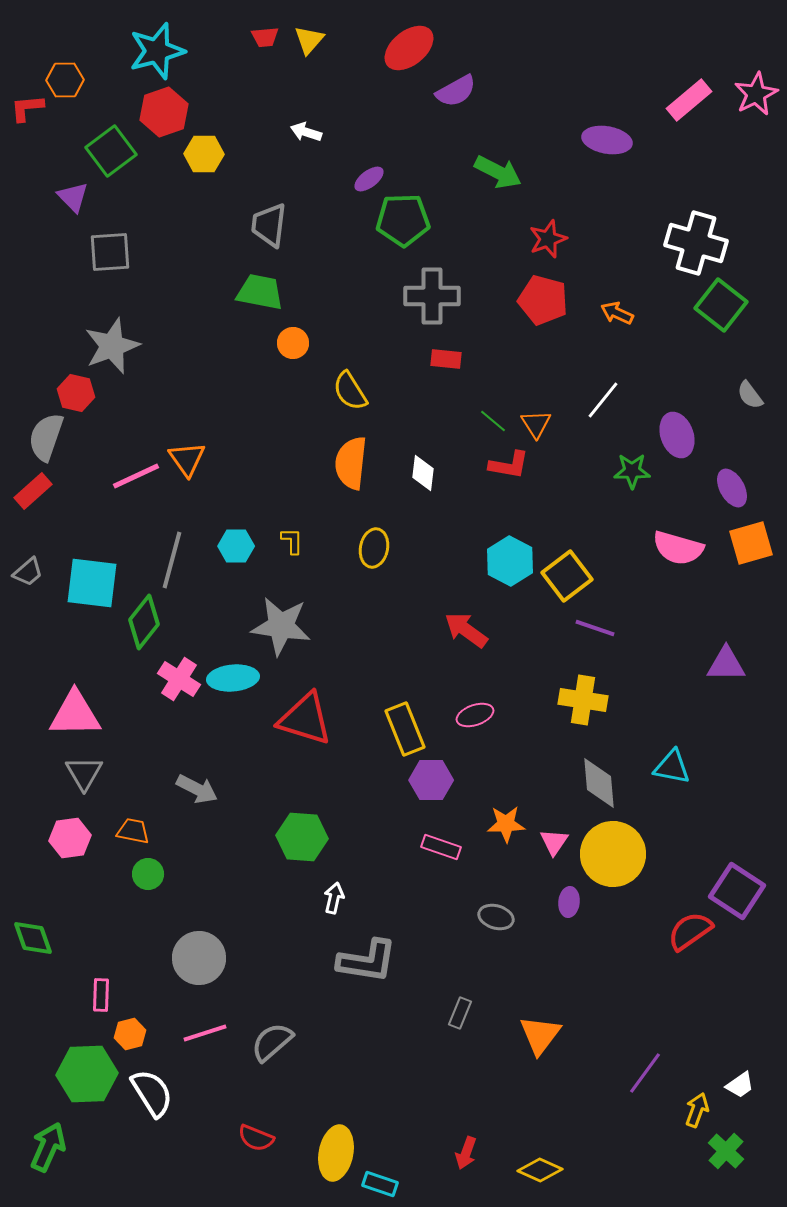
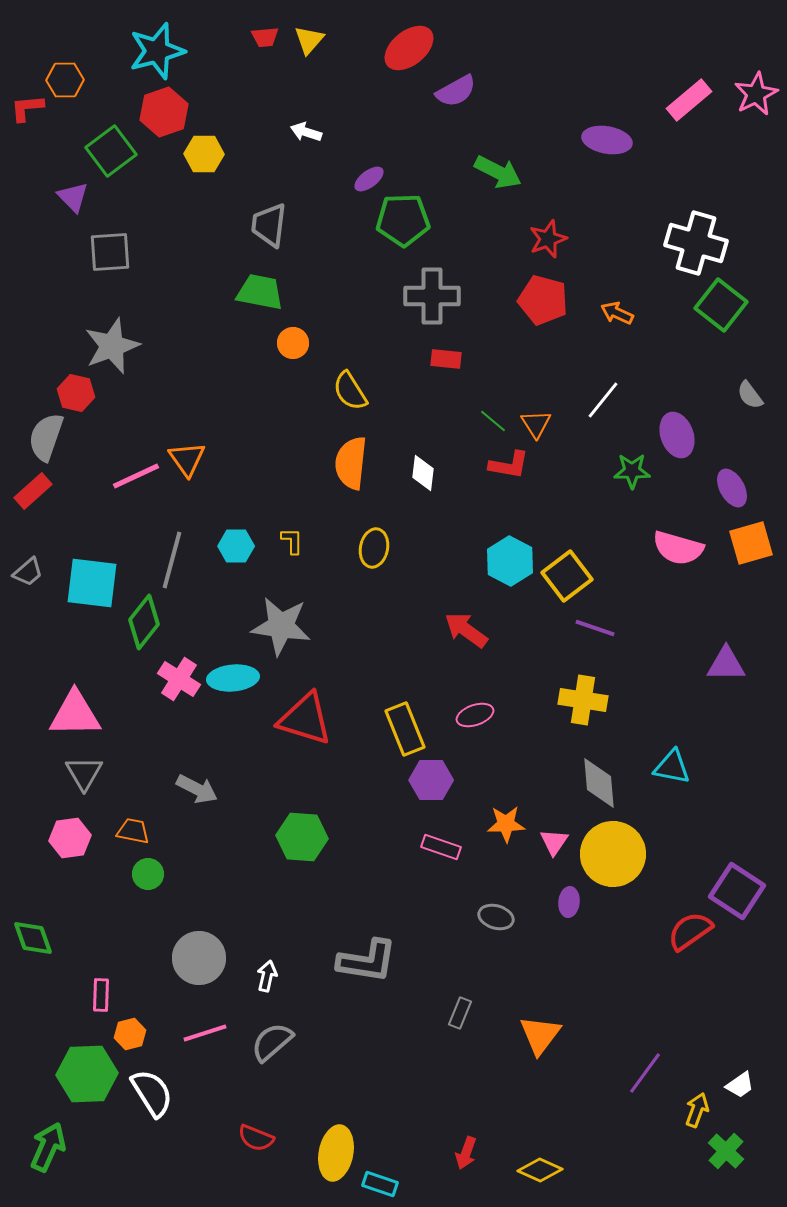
white arrow at (334, 898): moved 67 px left, 78 px down
